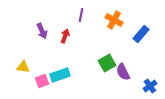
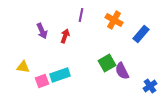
purple semicircle: moved 1 px left, 1 px up
